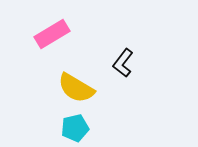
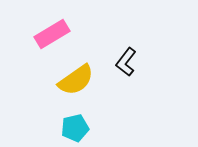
black L-shape: moved 3 px right, 1 px up
yellow semicircle: moved 8 px up; rotated 66 degrees counterclockwise
